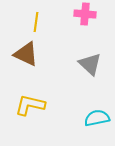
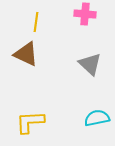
yellow L-shape: moved 17 px down; rotated 16 degrees counterclockwise
